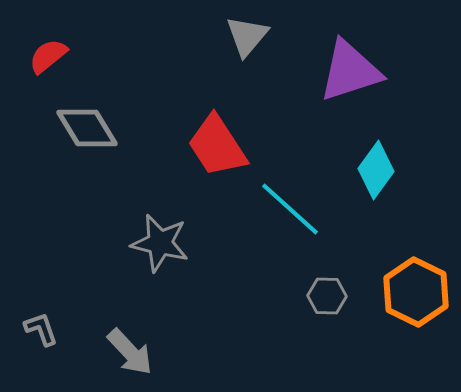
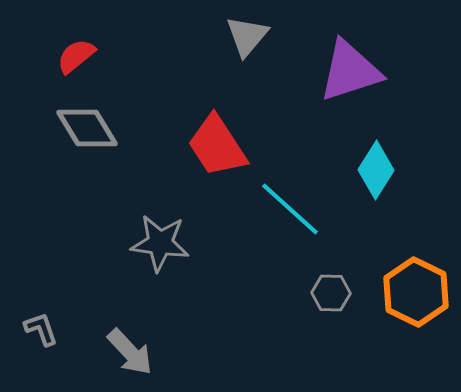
red semicircle: moved 28 px right
cyan diamond: rotated 4 degrees counterclockwise
gray star: rotated 6 degrees counterclockwise
gray hexagon: moved 4 px right, 3 px up
